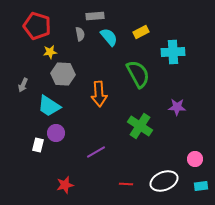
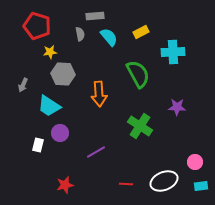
purple circle: moved 4 px right
pink circle: moved 3 px down
